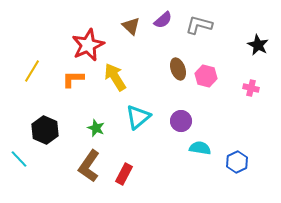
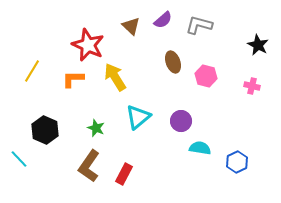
red star: rotated 24 degrees counterclockwise
brown ellipse: moved 5 px left, 7 px up
pink cross: moved 1 px right, 2 px up
